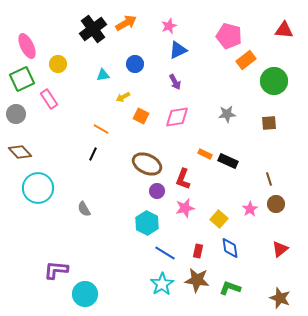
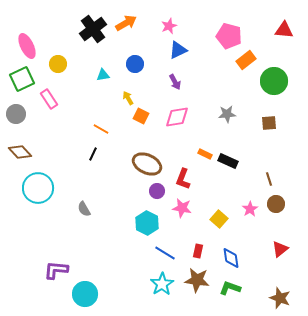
yellow arrow at (123, 97): moved 5 px right, 1 px down; rotated 88 degrees clockwise
pink star at (185, 208): moved 3 px left; rotated 24 degrees clockwise
blue diamond at (230, 248): moved 1 px right, 10 px down
